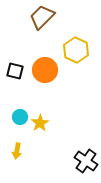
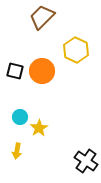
orange circle: moved 3 px left, 1 px down
yellow star: moved 1 px left, 5 px down
